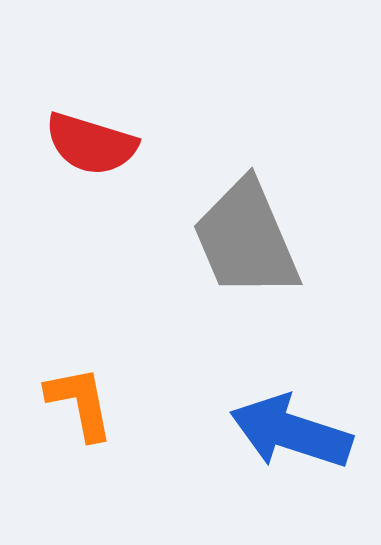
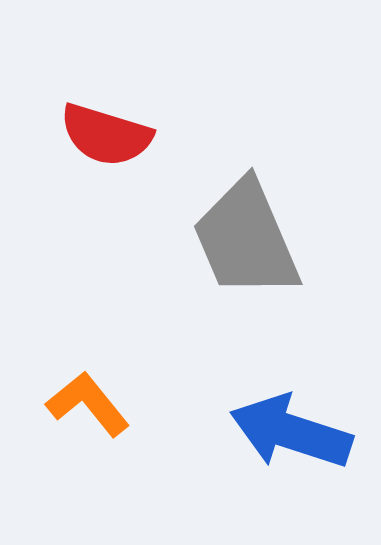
red semicircle: moved 15 px right, 9 px up
orange L-shape: moved 8 px right, 1 px down; rotated 28 degrees counterclockwise
